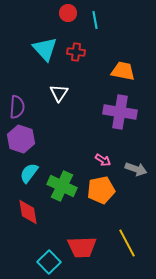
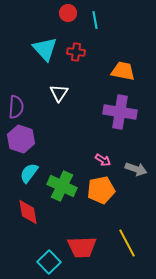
purple semicircle: moved 1 px left
